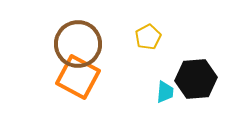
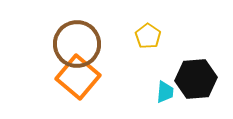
yellow pentagon: moved 1 px up; rotated 10 degrees counterclockwise
brown circle: moved 1 px left
orange square: rotated 12 degrees clockwise
